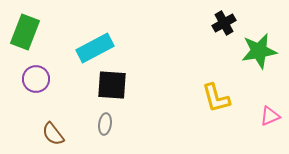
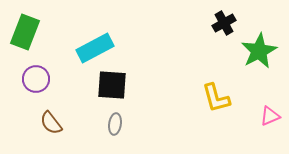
green star: rotated 18 degrees counterclockwise
gray ellipse: moved 10 px right
brown semicircle: moved 2 px left, 11 px up
